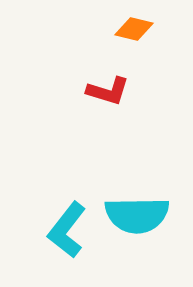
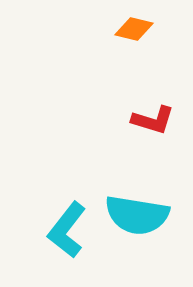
red L-shape: moved 45 px right, 29 px down
cyan semicircle: rotated 10 degrees clockwise
